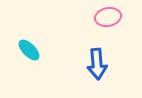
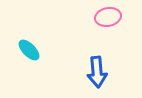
blue arrow: moved 8 px down
